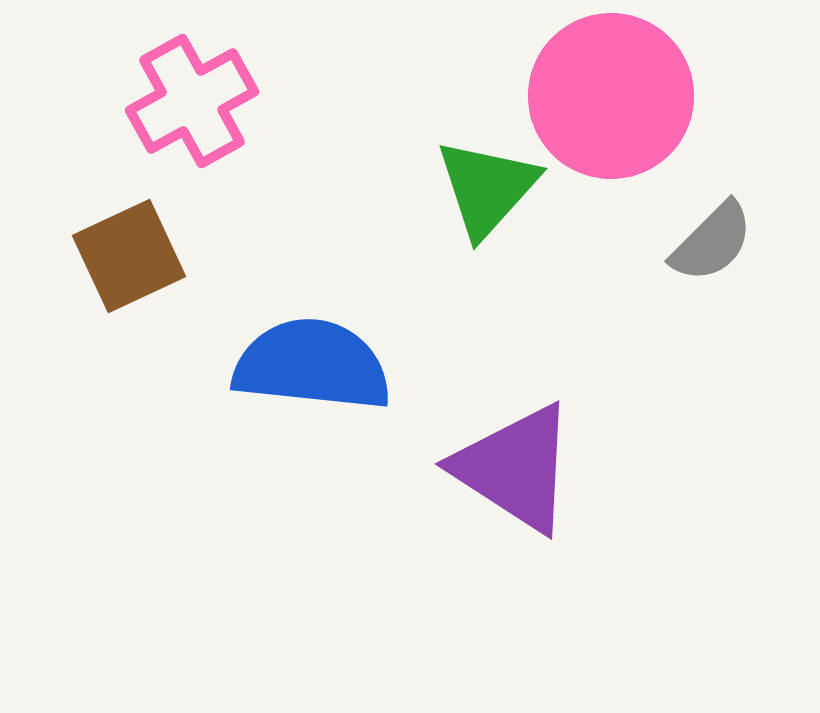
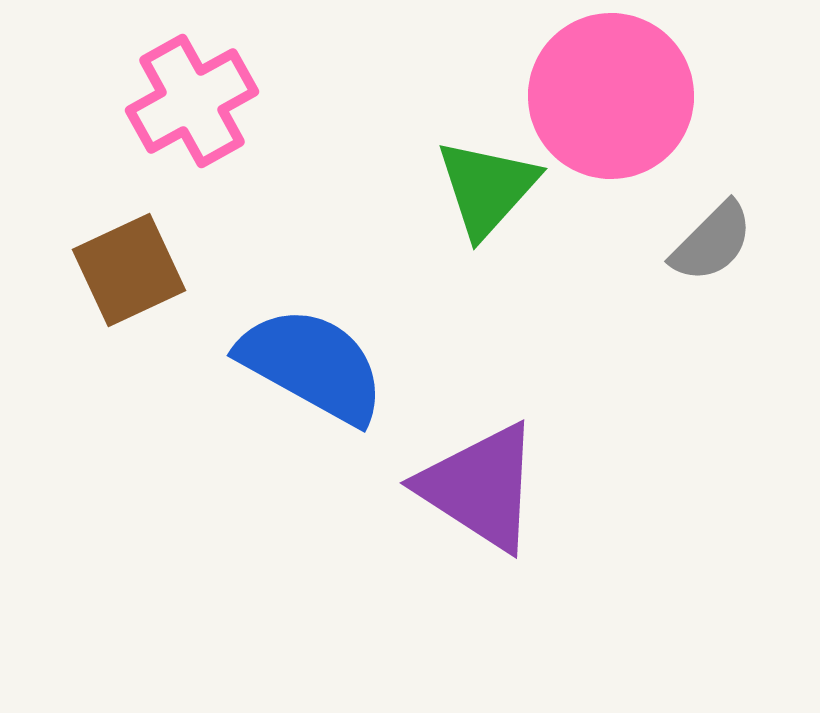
brown square: moved 14 px down
blue semicircle: rotated 23 degrees clockwise
purple triangle: moved 35 px left, 19 px down
